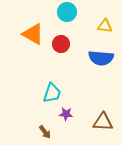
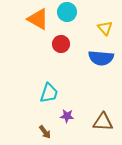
yellow triangle: moved 2 px down; rotated 42 degrees clockwise
orange triangle: moved 5 px right, 15 px up
cyan trapezoid: moved 3 px left
purple star: moved 1 px right, 2 px down
